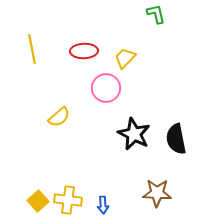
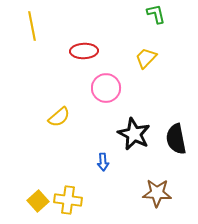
yellow line: moved 23 px up
yellow trapezoid: moved 21 px right
blue arrow: moved 43 px up
